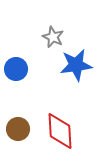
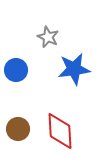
gray star: moved 5 px left
blue star: moved 2 px left, 4 px down
blue circle: moved 1 px down
